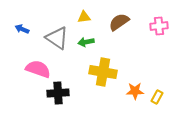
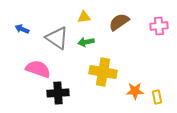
yellow rectangle: rotated 40 degrees counterclockwise
